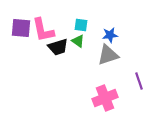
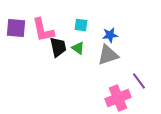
purple square: moved 5 px left
green triangle: moved 7 px down
black trapezoid: rotated 85 degrees counterclockwise
purple line: rotated 18 degrees counterclockwise
pink cross: moved 13 px right
